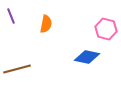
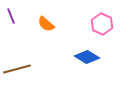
orange semicircle: rotated 120 degrees clockwise
pink hexagon: moved 4 px left, 5 px up; rotated 10 degrees clockwise
blue diamond: rotated 20 degrees clockwise
